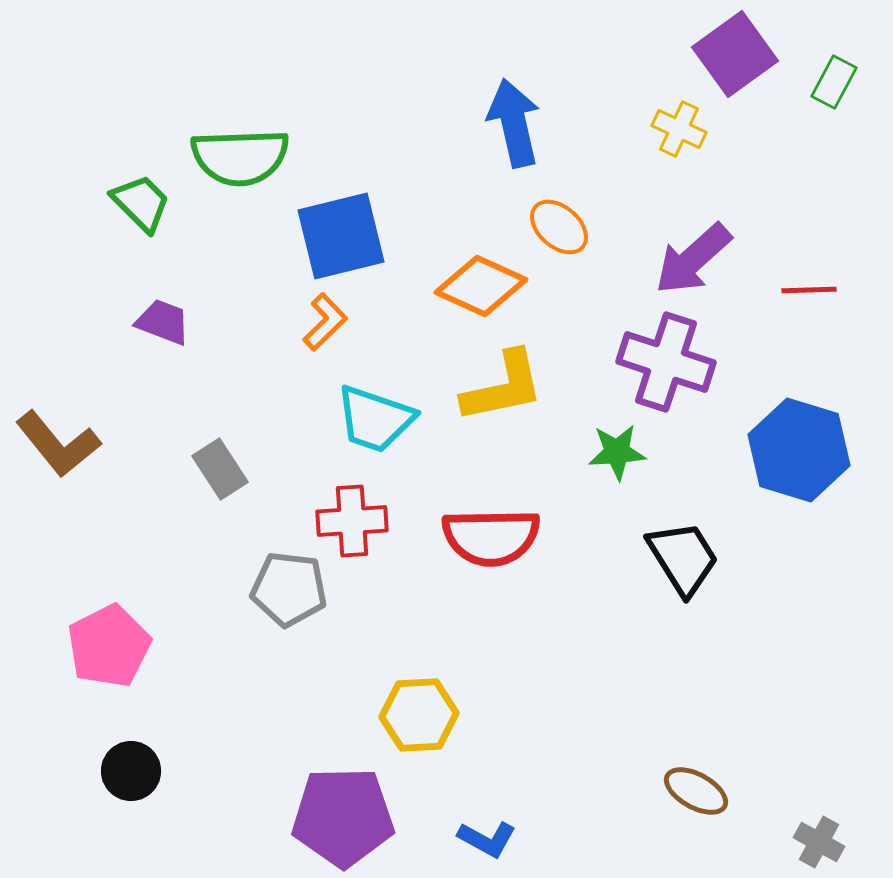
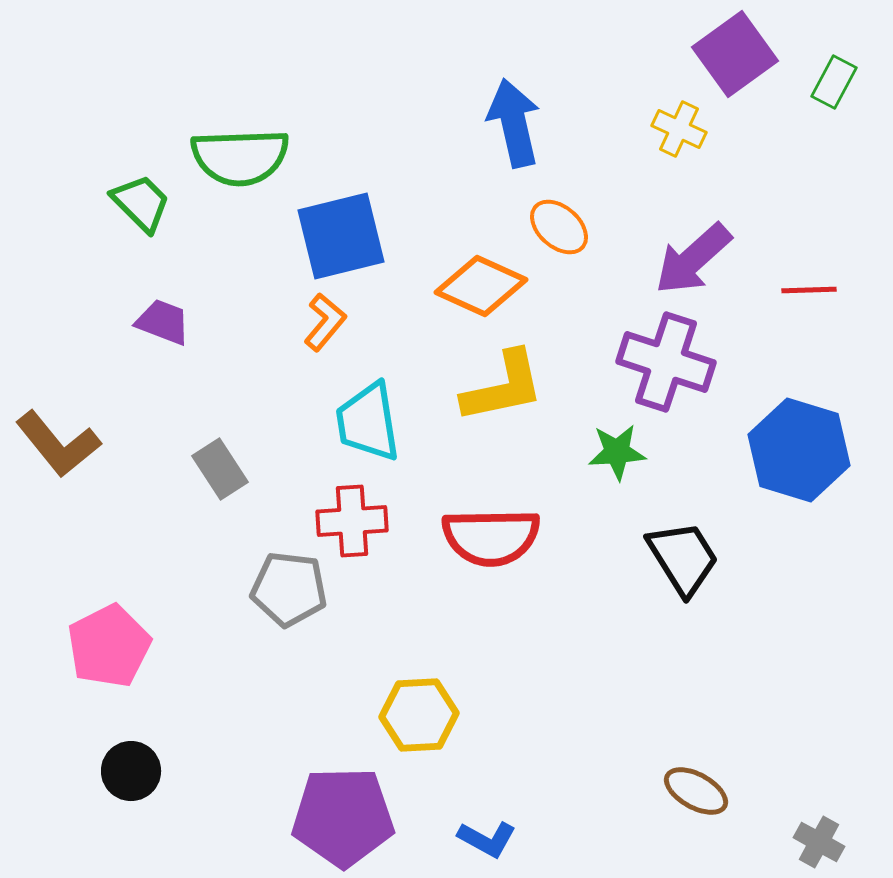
orange L-shape: rotated 6 degrees counterclockwise
cyan trapezoid: moved 7 px left, 3 px down; rotated 62 degrees clockwise
